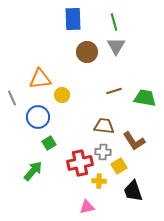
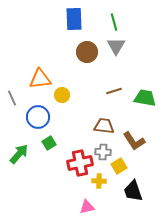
blue rectangle: moved 1 px right
green arrow: moved 14 px left, 17 px up
